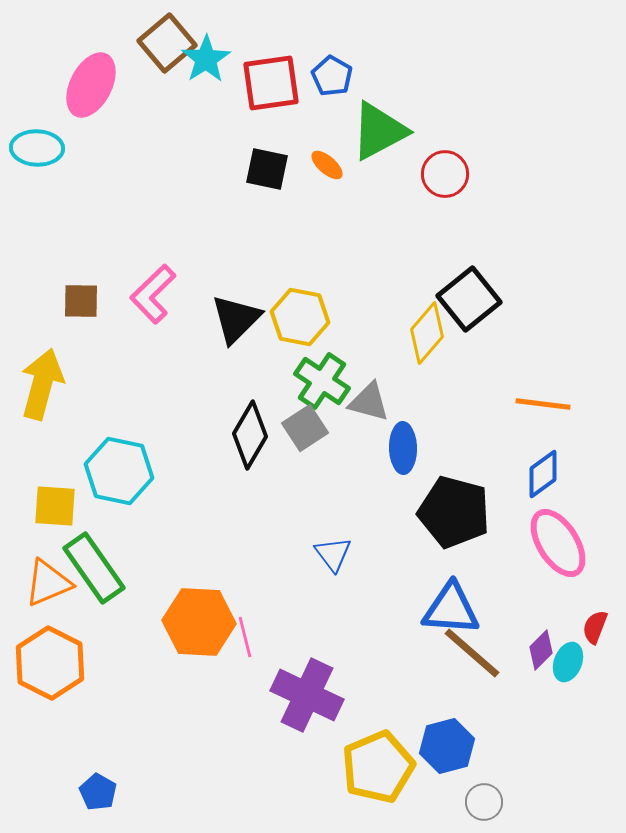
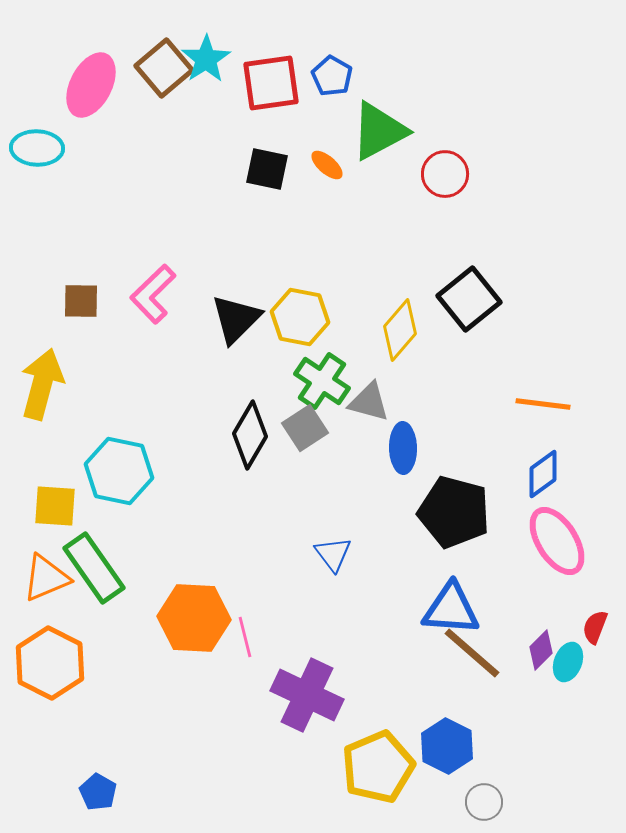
brown square at (167, 43): moved 3 px left, 25 px down
yellow diamond at (427, 333): moved 27 px left, 3 px up
pink ellipse at (558, 543): moved 1 px left, 2 px up
orange triangle at (48, 583): moved 2 px left, 5 px up
orange hexagon at (199, 622): moved 5 px left, 4 px up
blue hexagon at (447, 746): rotated 18 degrees counterclockwise
